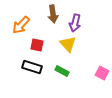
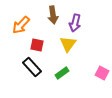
brown arrow: moved 1 px down
yellow triangle: rotated 18 degrees clockwise
black rectangle: rotated 30 degrees clockwise
green rectangle: moved 2 px down; rotated 64 degrees counterclockwise
